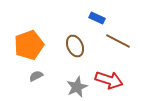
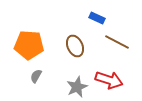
brown line: moved 1 px left, 1 px down
orange pentagon: rotated 24 degrees clockwise
gray semicircle: rotated 32 degrees counterclockwise
